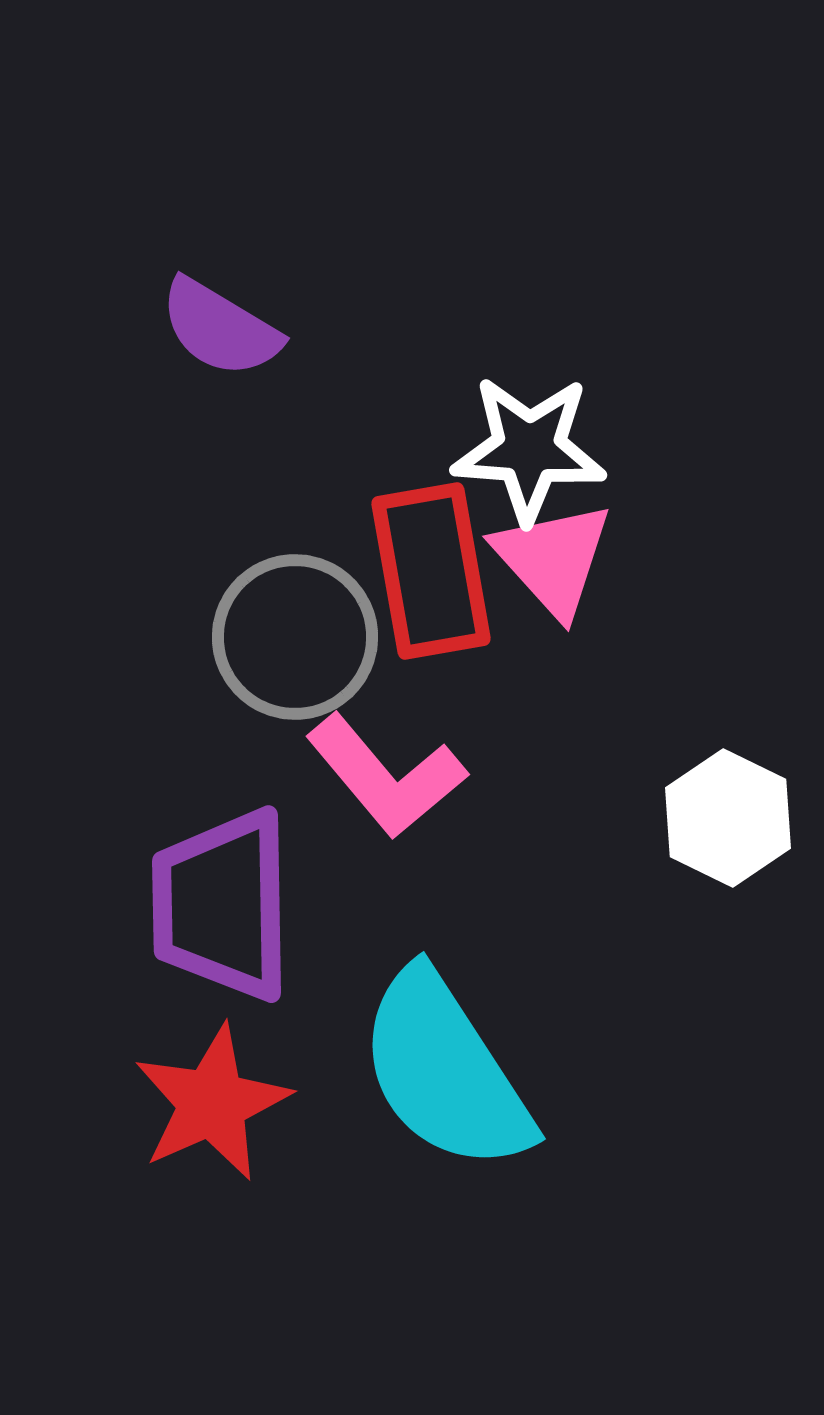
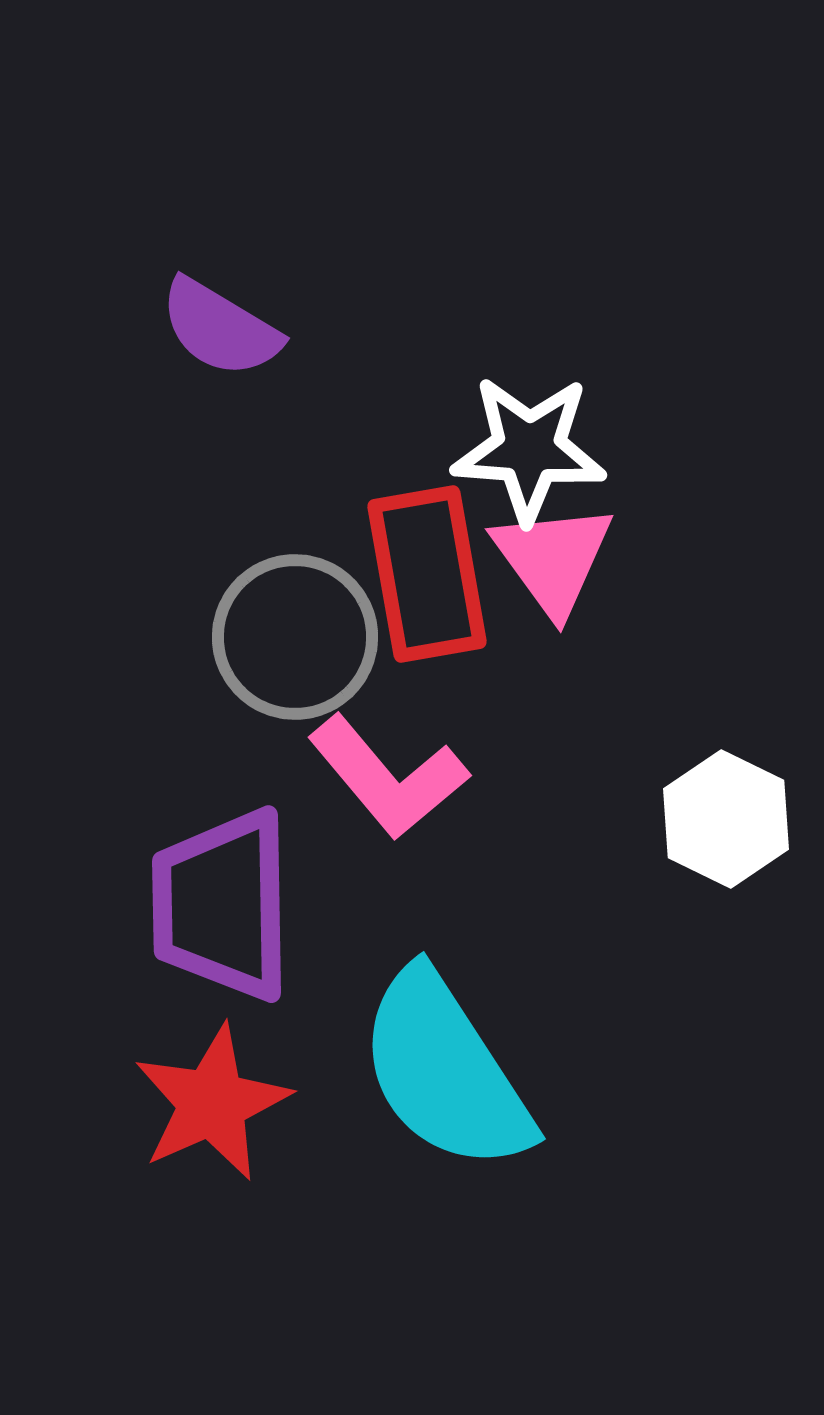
pink triangle: rotated 6 degrees clockwise
red rectangle: moved 4 px left, 3 px down
pink L-shape: moved 2 px right, 1 px down
white hexagon: moved 2 px left, 1 px down
